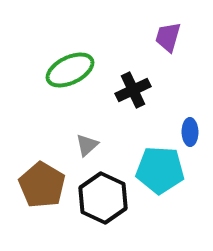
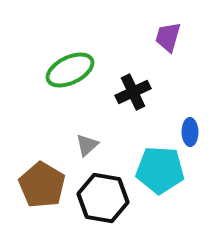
black cross: moved 2 px down
black hexagon: rotated 15 degrees counterclockwise
